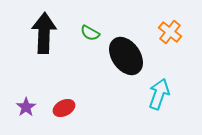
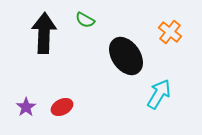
green semicircle: moved 5 px left, 13 px up
cyan arrow: rotated 12 degrees clockwise
red ellipse: moved 2 px left, 1 px up
